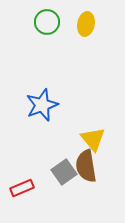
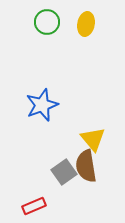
red rectangle: moved 12 px right, 18 px down
